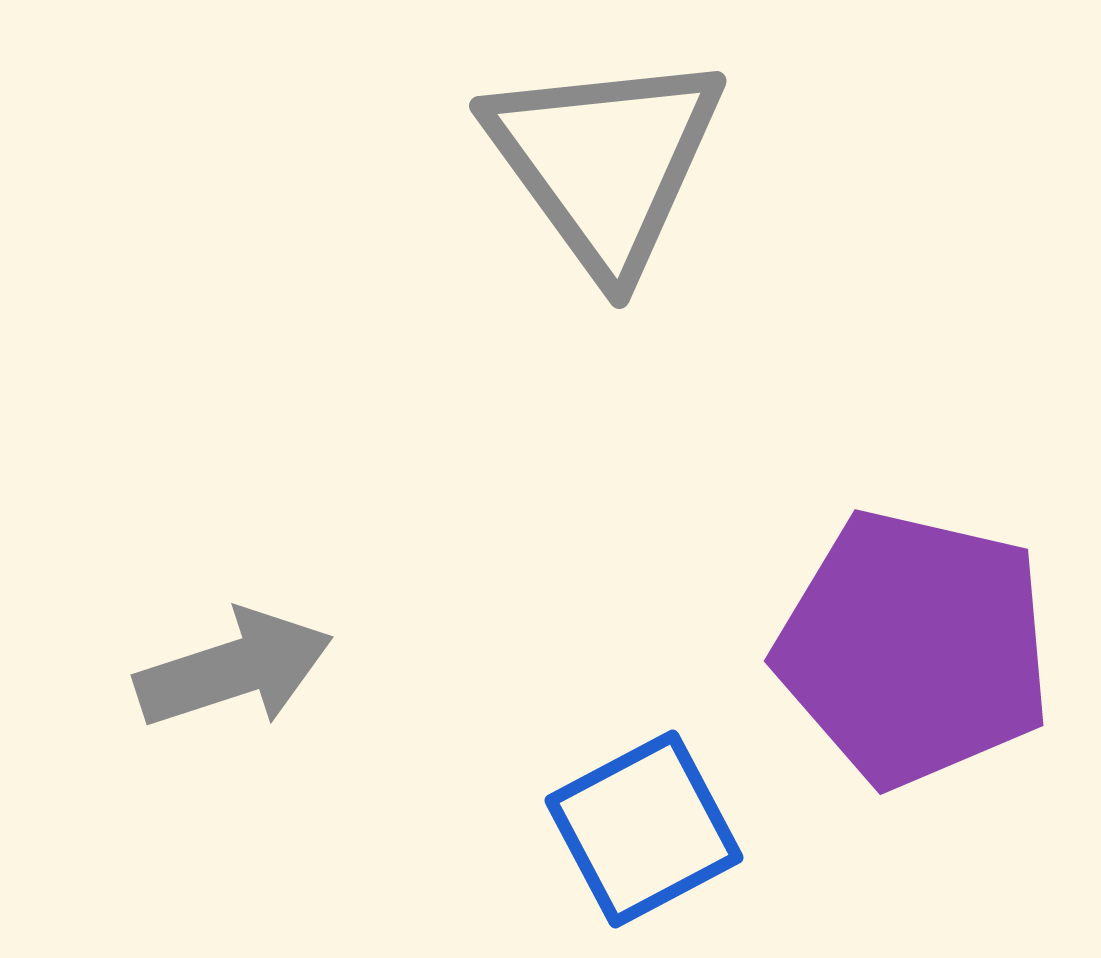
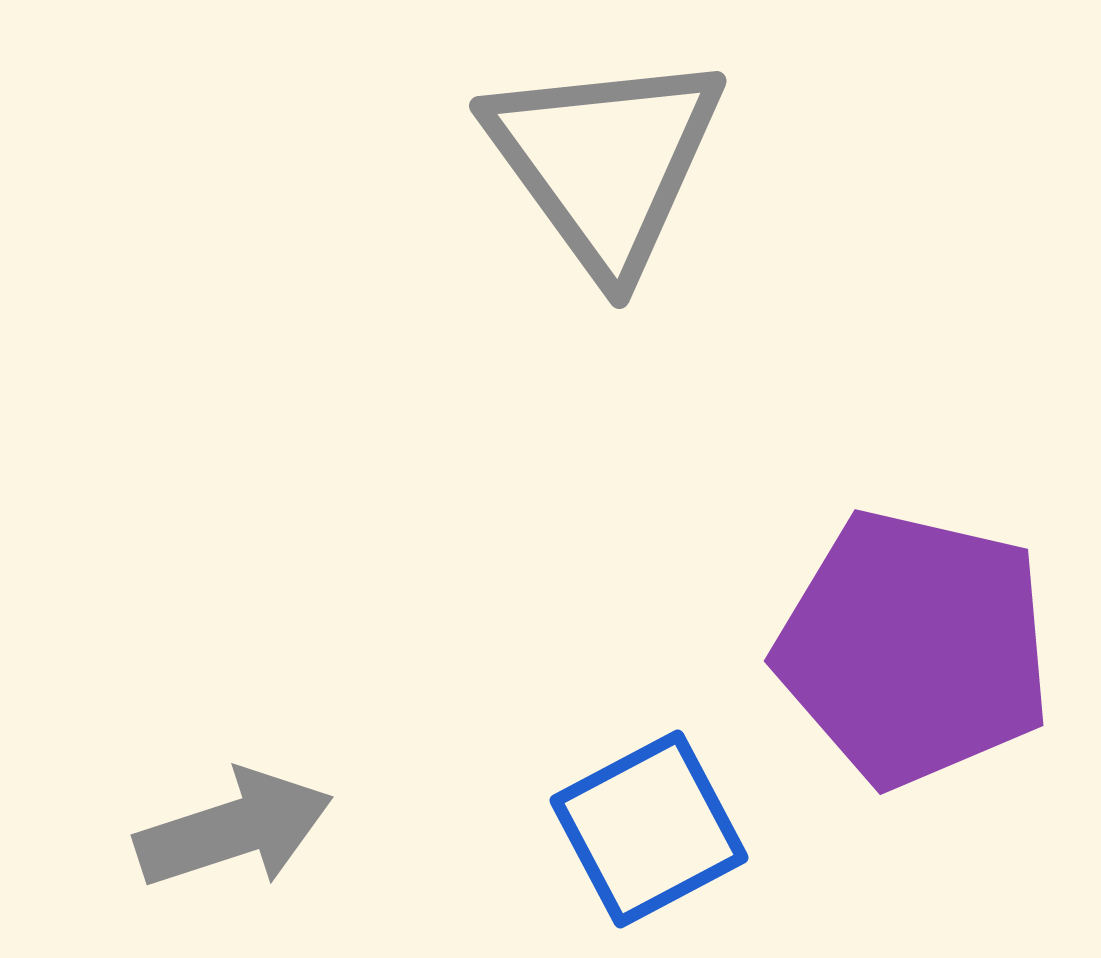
gray arrow: moved 160 px down
blue square: moved 5 px right
